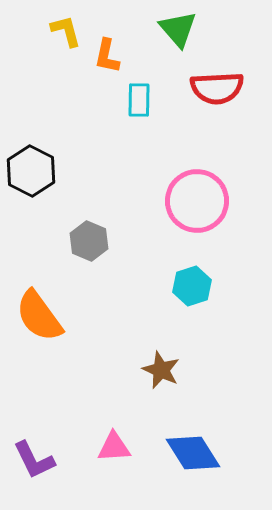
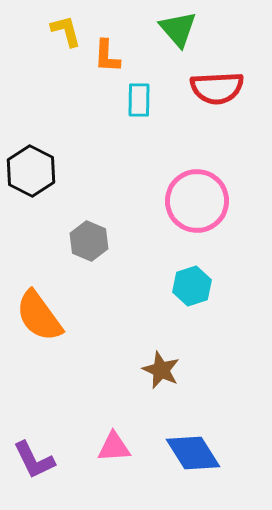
orange L-shape: rotated 9 degrees counterclockwise
